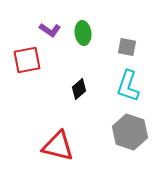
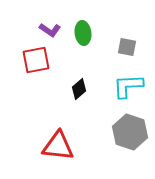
red square: moved 9 px right
cyan L-shape: rotated 68 degrees clockwise
red triangle: rotated 8 degrees counterclockwise
